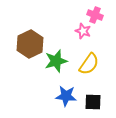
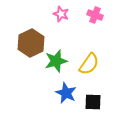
pink star: moved 22 px left, 17 px up
brown hexagon: moved 1 px right, 1 px up
blue star: moved 3 px up; rotated 20 degrees clockwise
